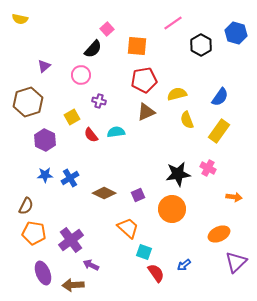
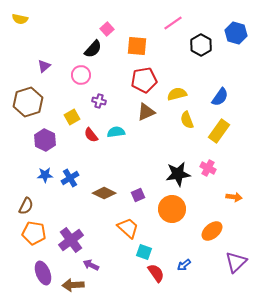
orange ellipse at (219, 234): moved 7 px left, 3 px up; rotated 15 degrees counterclockwise
